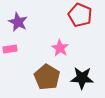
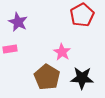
red pentagon: moved 2 px right; rotated 20 degrees clockwise
pink star: moved 2 px right, 4 px down
